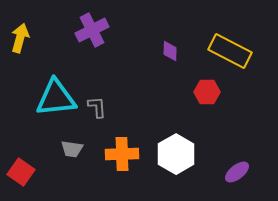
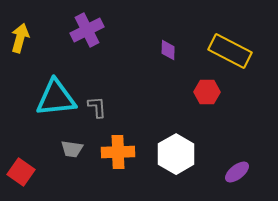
purple cross: moved 5 px left
purple diamond: moved 2 px left, 1 px up
orange cross: moved 4 px left, 2 px up
